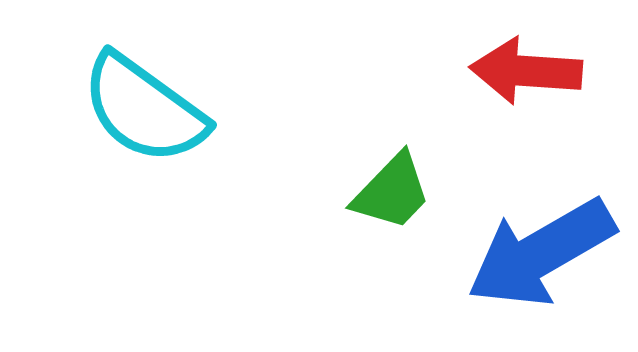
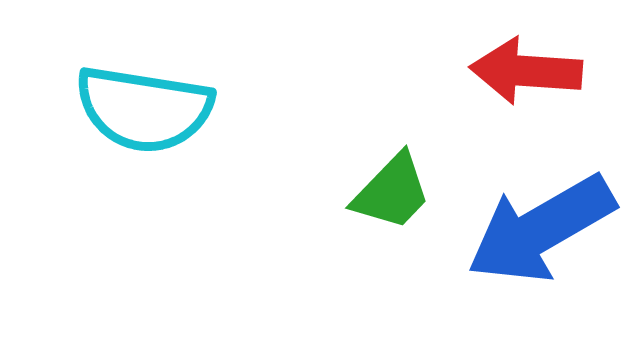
cyan semicircle: rotated 27 degrees counterclockwise
blue arrow: moved 24 px up
